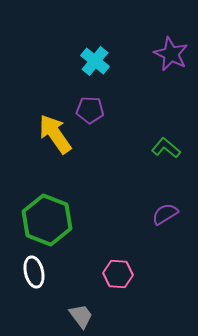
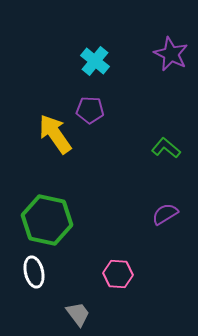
green hexagon: rotated 9 degrees counterclockwise
gray trapezoid: moved 3 px left, 2 px up
